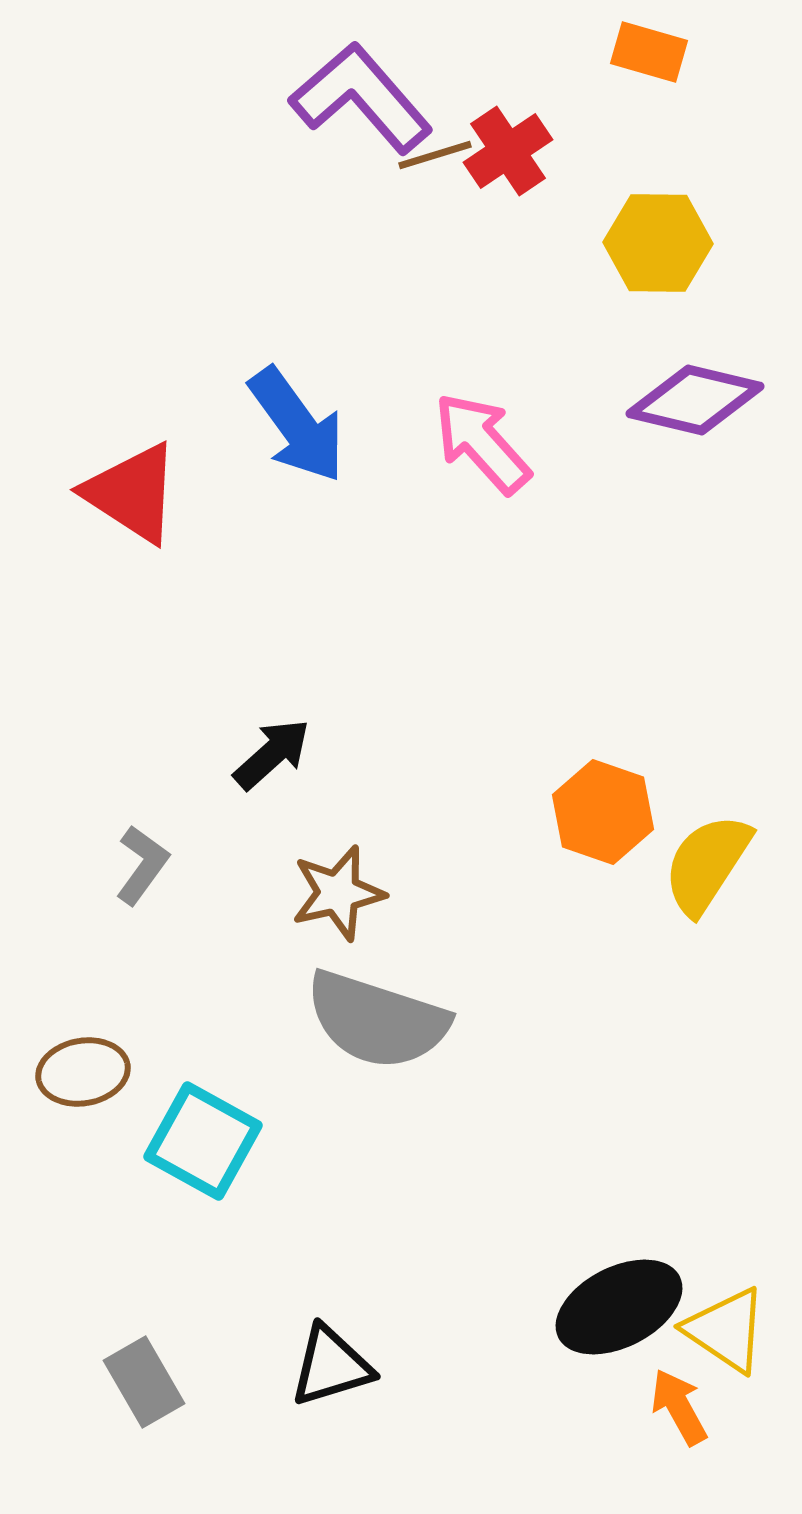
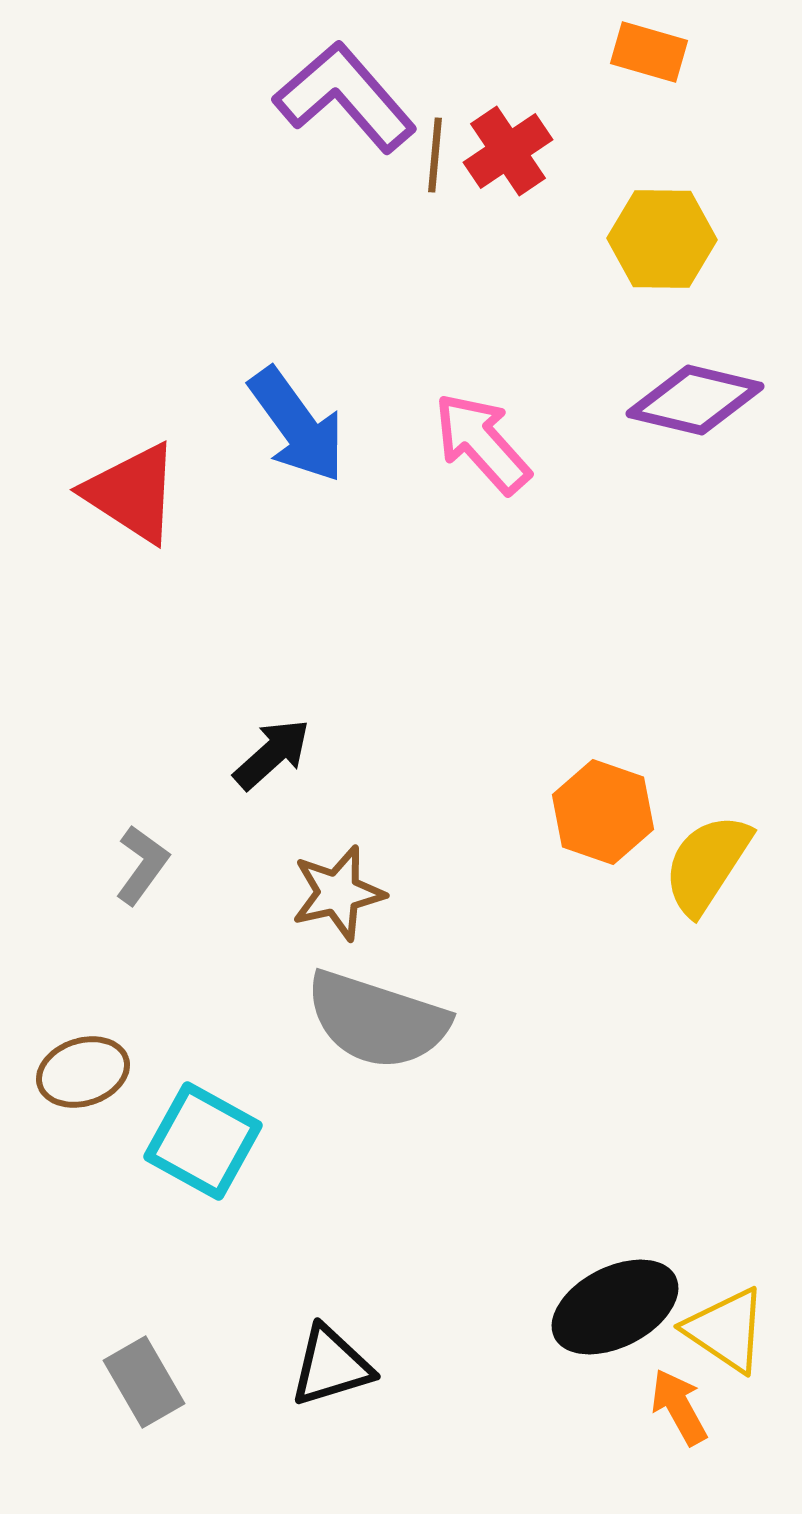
purple L-shape: moved 16 px left, 1 px up
brown line: rotated 68 degrees counterclockwise
yellow hexagon: moved 4 px right, 4 px up
brown ellipse: rotated 8 degrees counterclockwise
black ellipse: moved 4 px left
